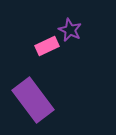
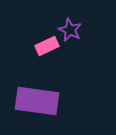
purple rectangle: moved 4 px right, 1 px down; rotated 45 degrees counterclockwise
